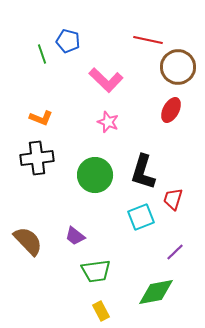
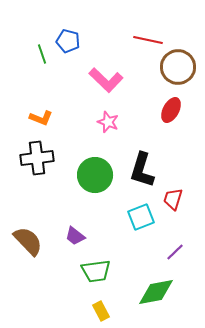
black L-shape: moved 1 px left, 2 px up
